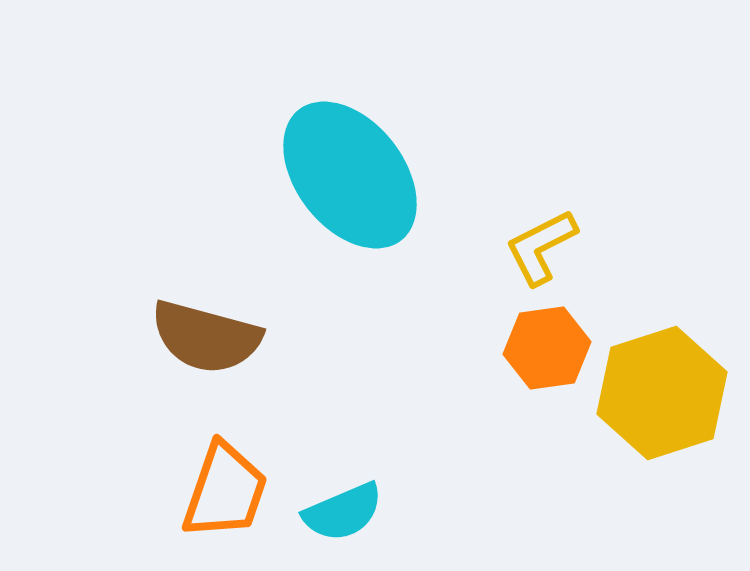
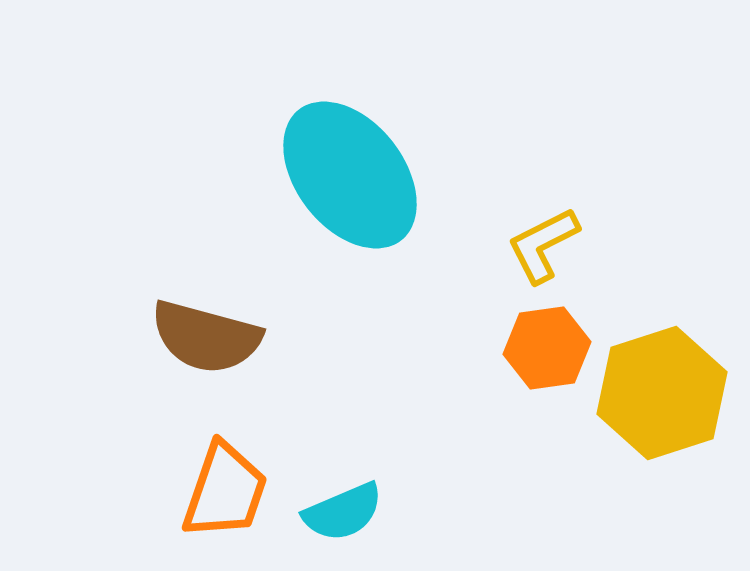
yellow L-shape: moved 2 px right, 2 px up
